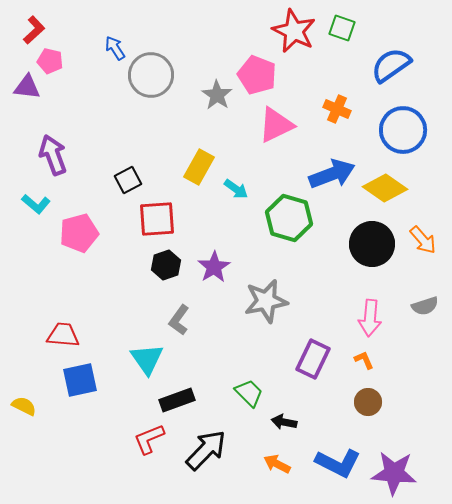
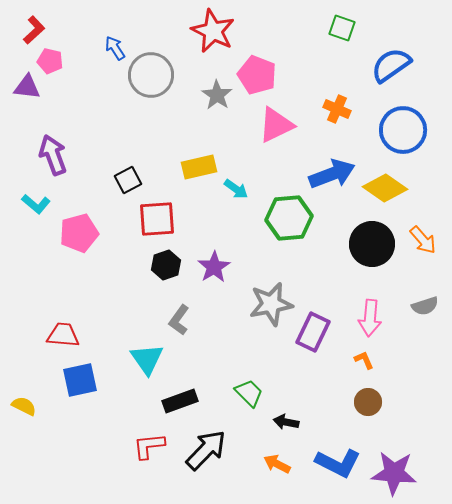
red star at (294, 31): moved 81 px left
yellow rectangle at (199, 167): rotated 48 degrees clockwise
green hexagon at (289, 218): rotated 21 degrees counterclockwise
gray star at (266, 301): moved 5 px right, 3 px down
purple rectangle at (313, 359): moved 27 px up
black rectangle at (177, 400): moved 3 px right, 1 px down
black arrow at (284, 422): moved 2 px right
red L-shape at (149, 439): moved 7 px down; rotated 16 degrees clockwise
